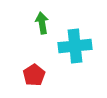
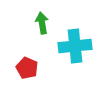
red pentagon: moved 7 px left, 7 px up; rotated 15 degrees counterclockwise
